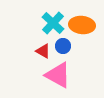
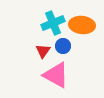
cyan cross: rotated 25 degrees clockwise
red triangle: rotated 35 degrees clockwise
pink triangle: moved 2 px left
